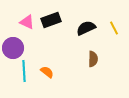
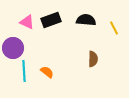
black semicircle: moved 8 px up; rotated 30 degrees clockwise
